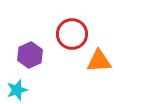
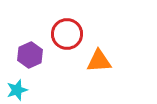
red circle: moved 5 px left
